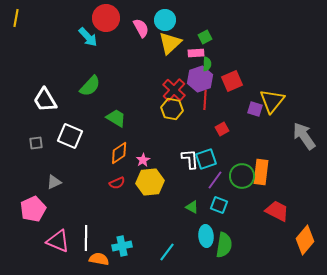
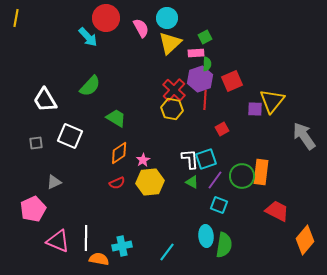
cyan circle at (165, 20): moved 2 px right, 2 px up
purple square at (255, 109): rotated 14 degrees counterclockwise
green triangle at (192, 207): moved 25 px up
